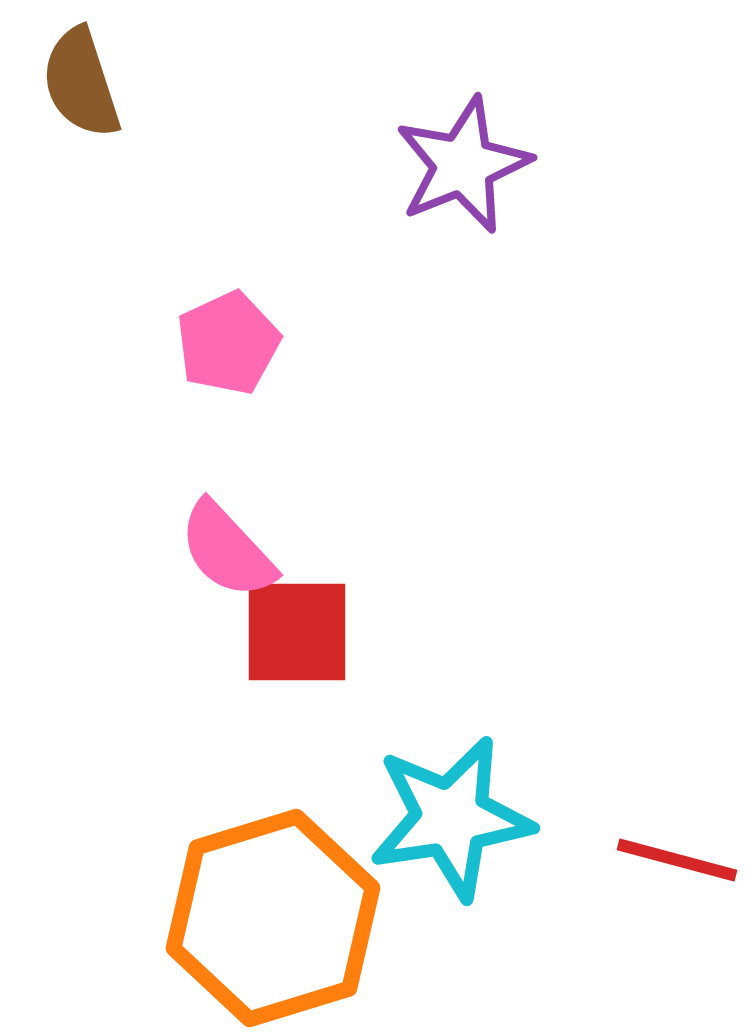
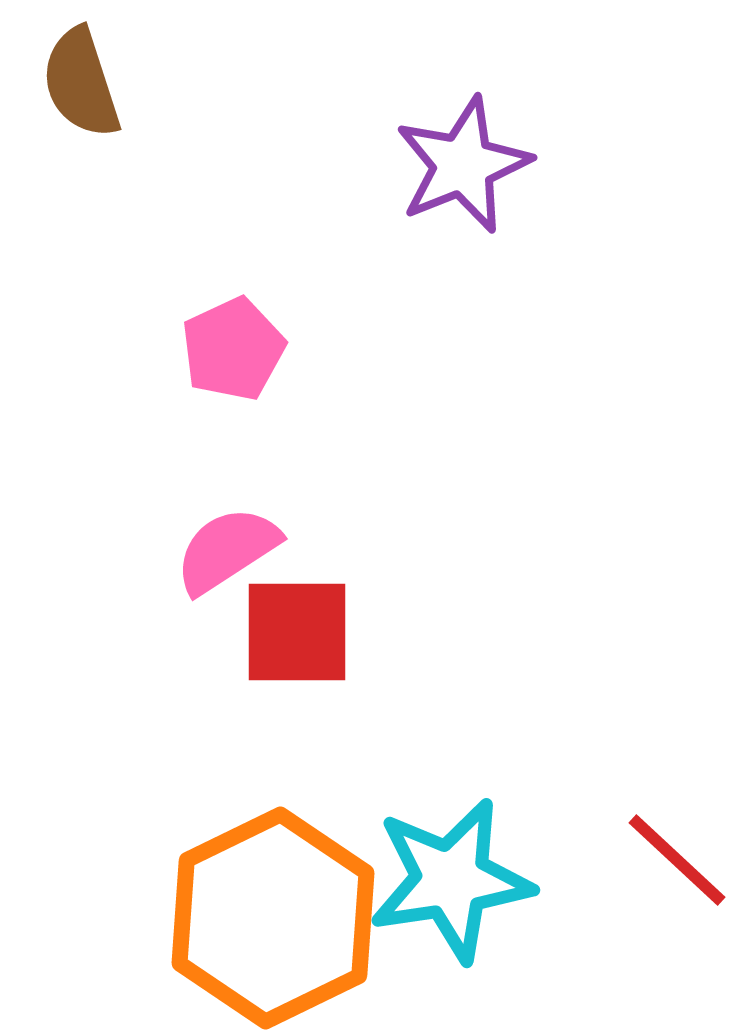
pink pentagon: moved 5 px right, 6 px down
pink semicircle: rotated 100 degrees clockwise
cyan star: moved 62 px down
red line: rotated 28 degrees clockwise
orange hexagon: rotated 9 degrees counterclockwise
